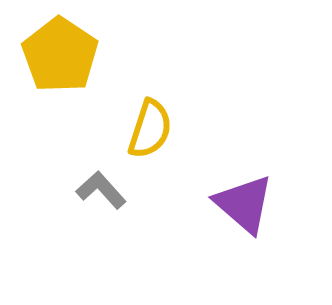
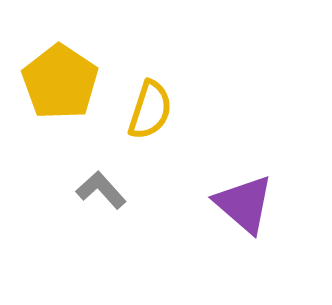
yellow pentagon: moved 27 px down
yellow semicircle: moved 19 px up
